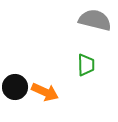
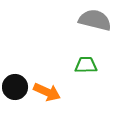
green trapezoid: rotated 90 degrees counterclockwise
orange arrow: moved 2 px right
